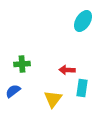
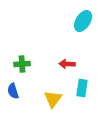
red arrow: moved 6 px up
blue semicircle: rotated 70 degrees counterclockwise
